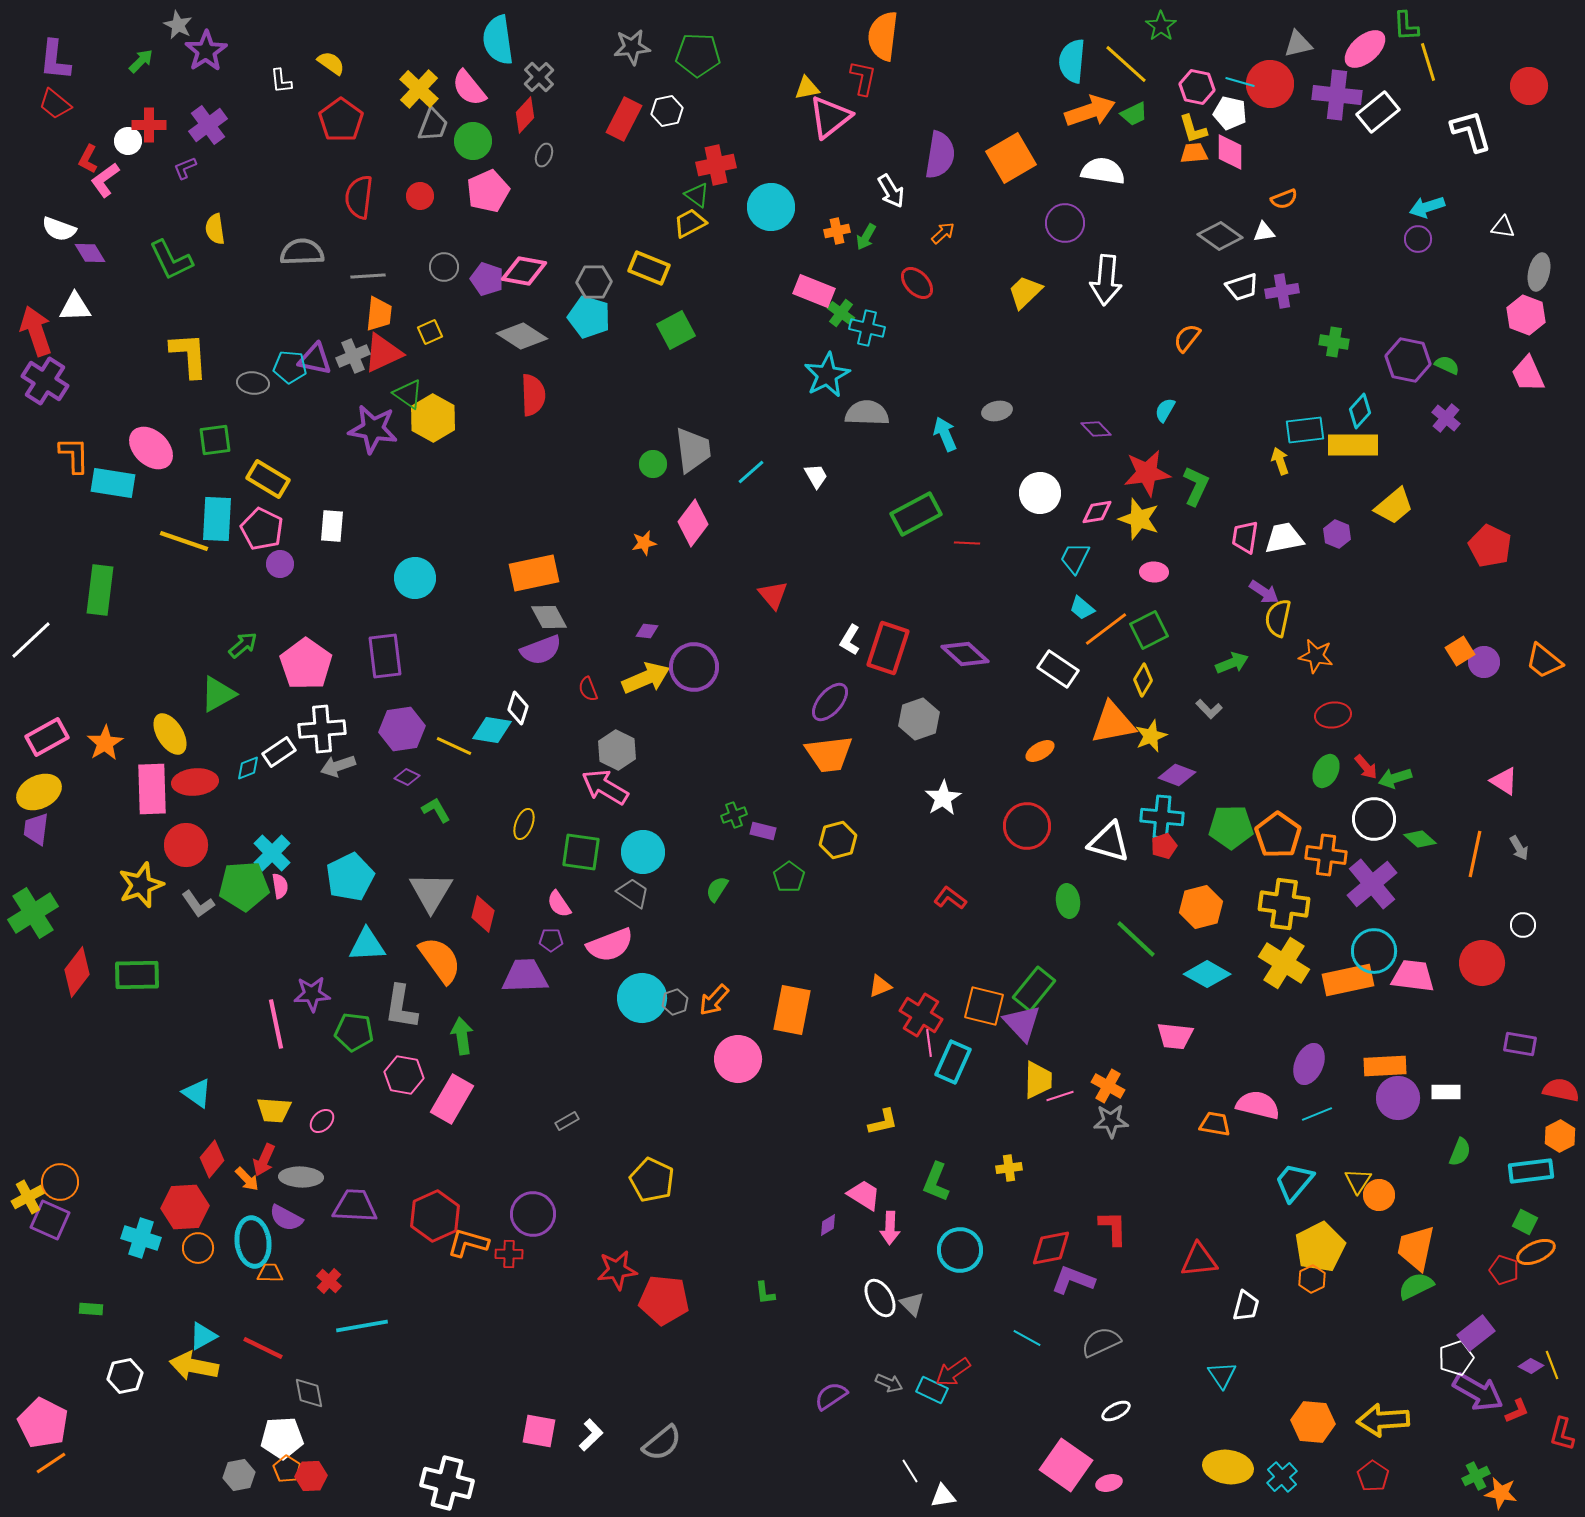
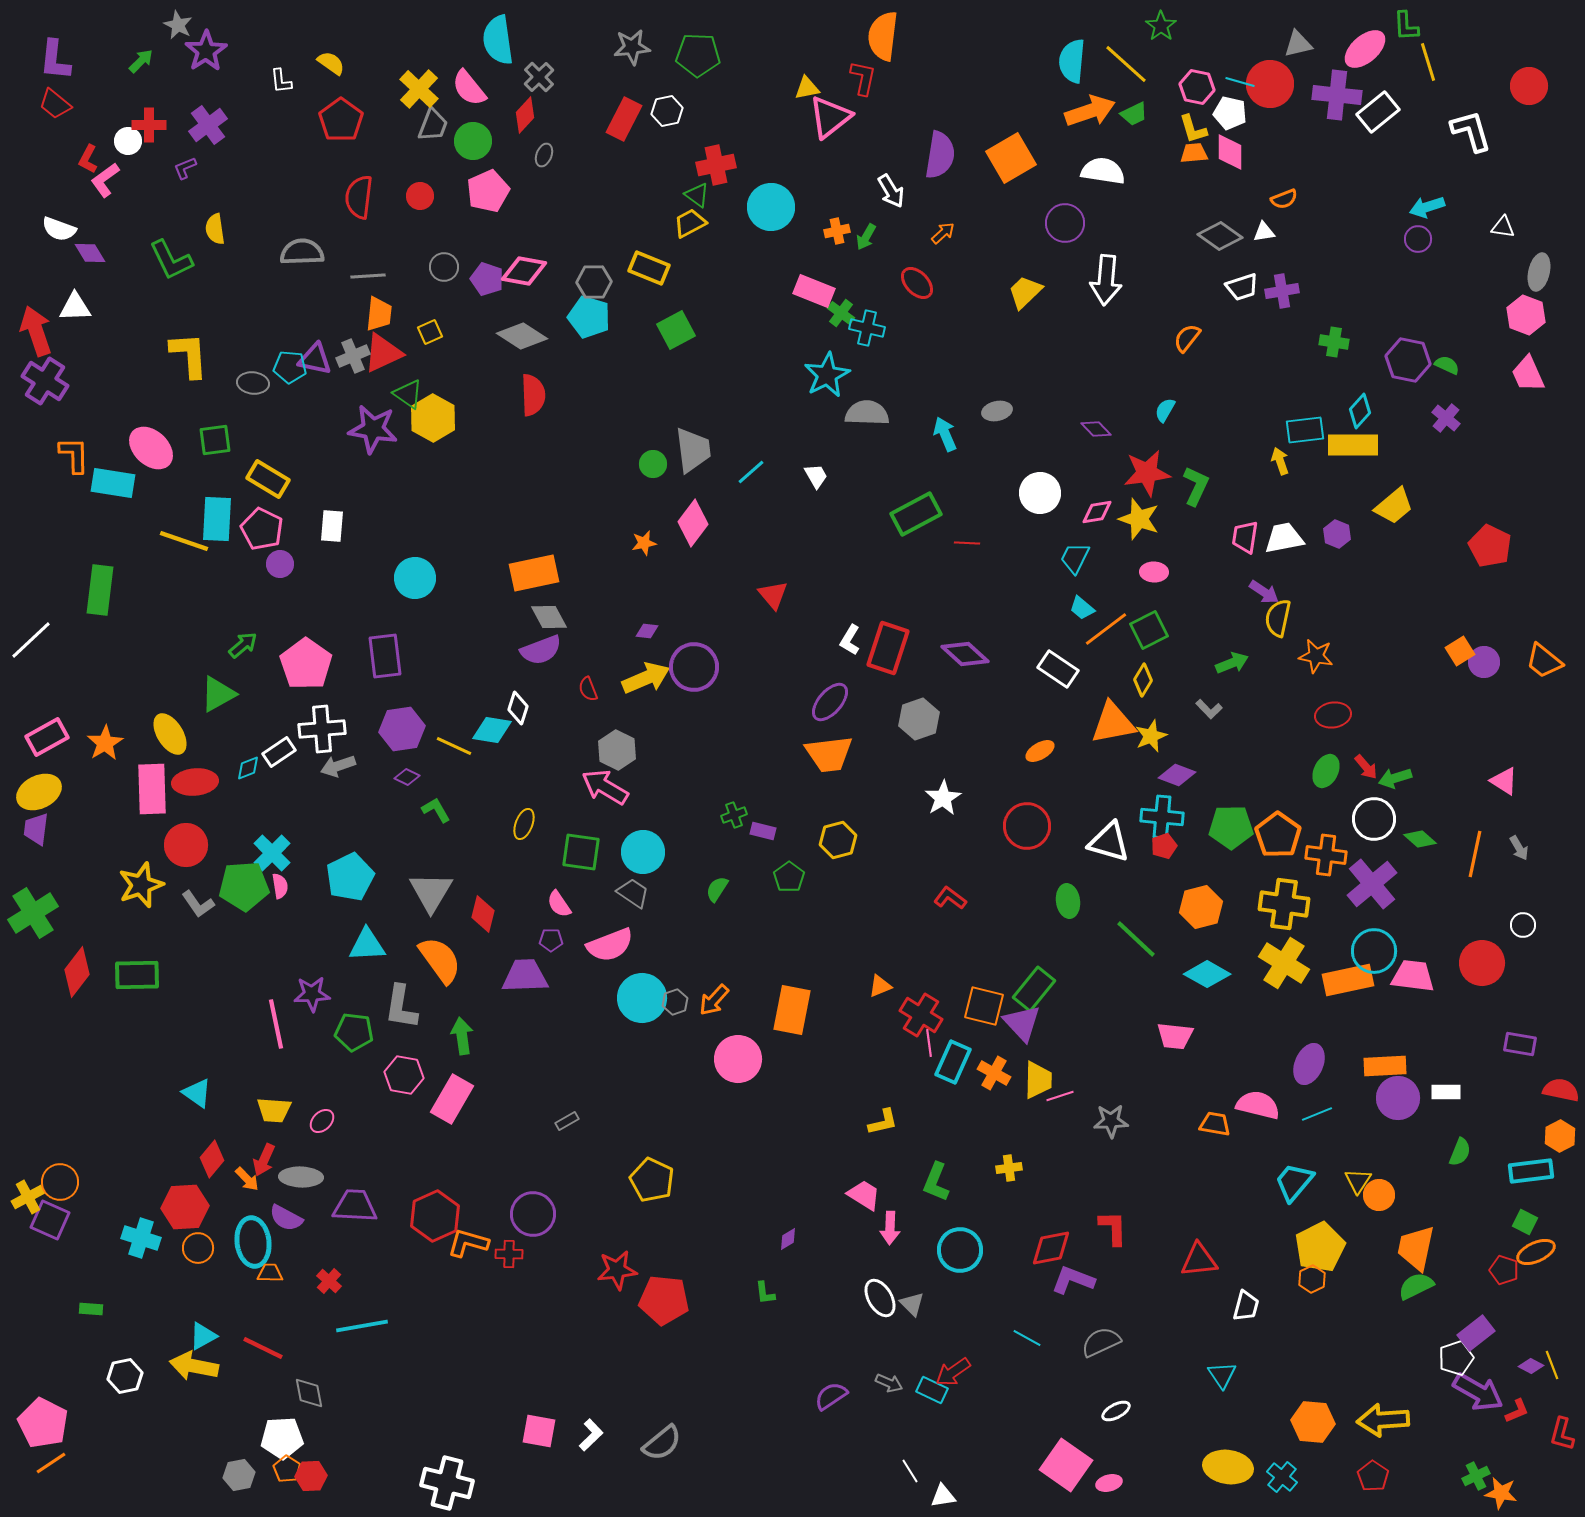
orange cross at (1108, 1086): moved 114 px left, 13 px up
purple diamond at (828, 1225): moved 40 px left, 14 px down
cyan cross at (1282, 1477): rotated 8 degrees counterclockwise
